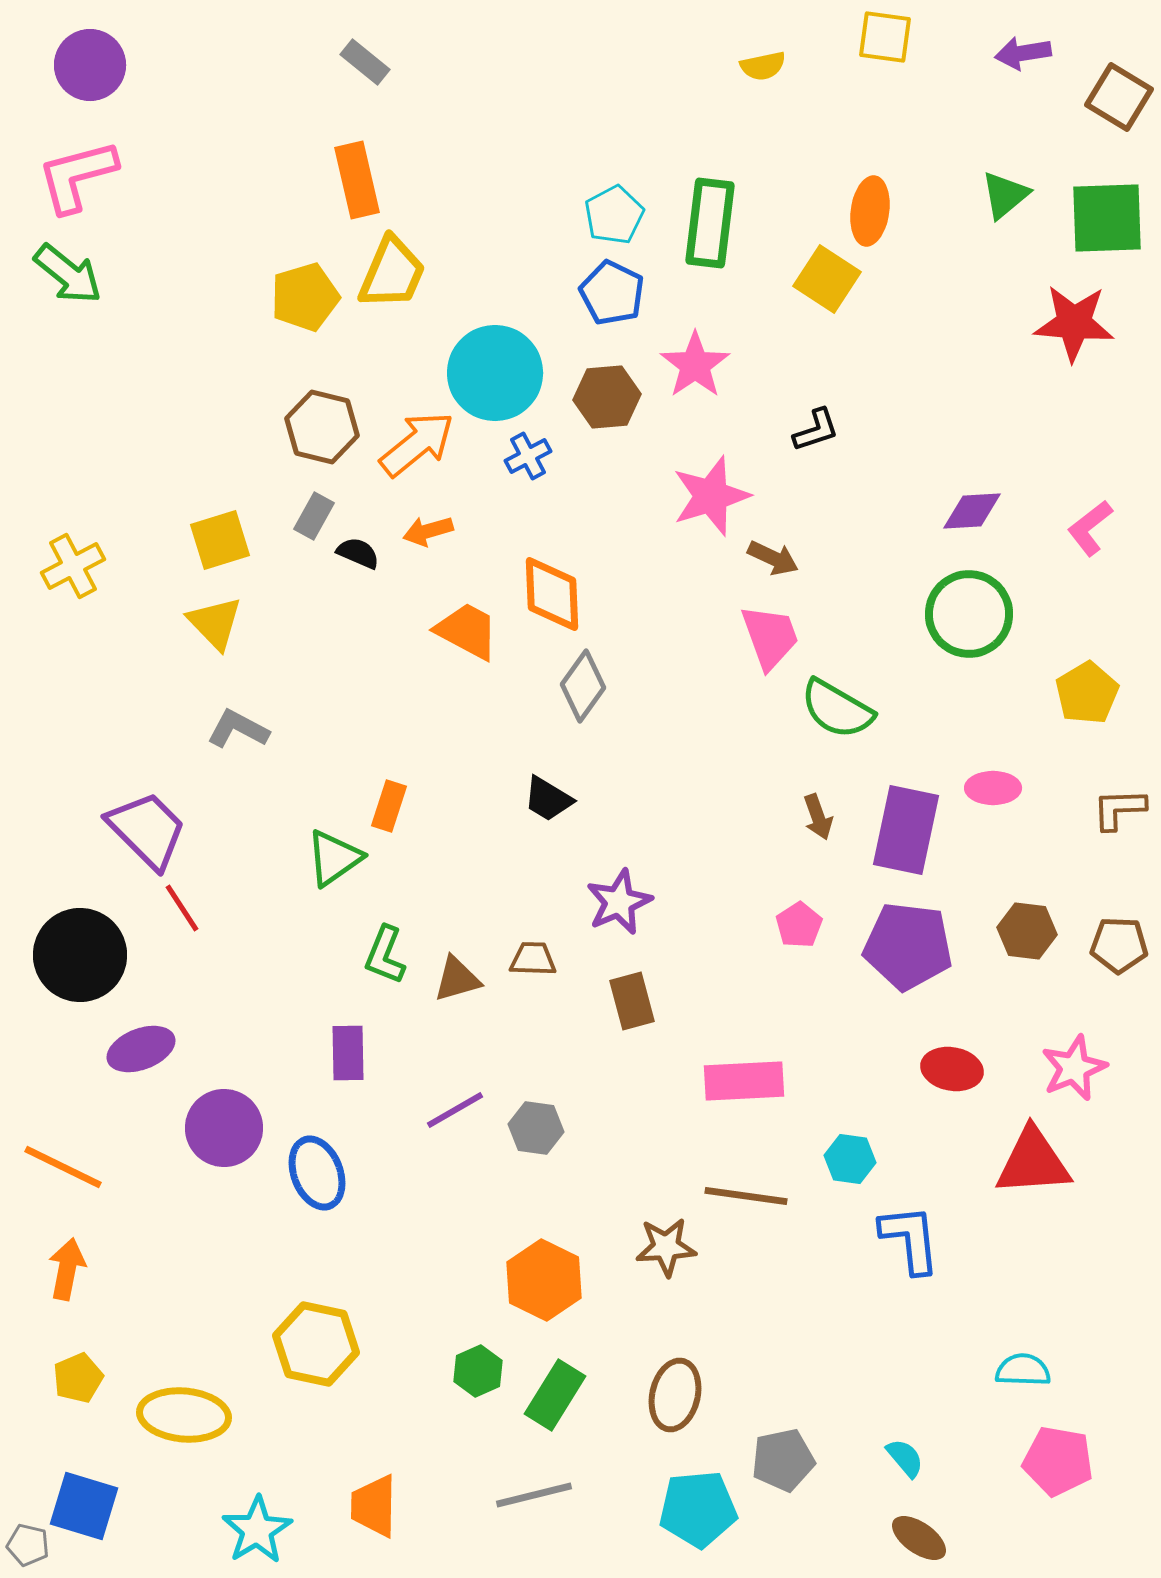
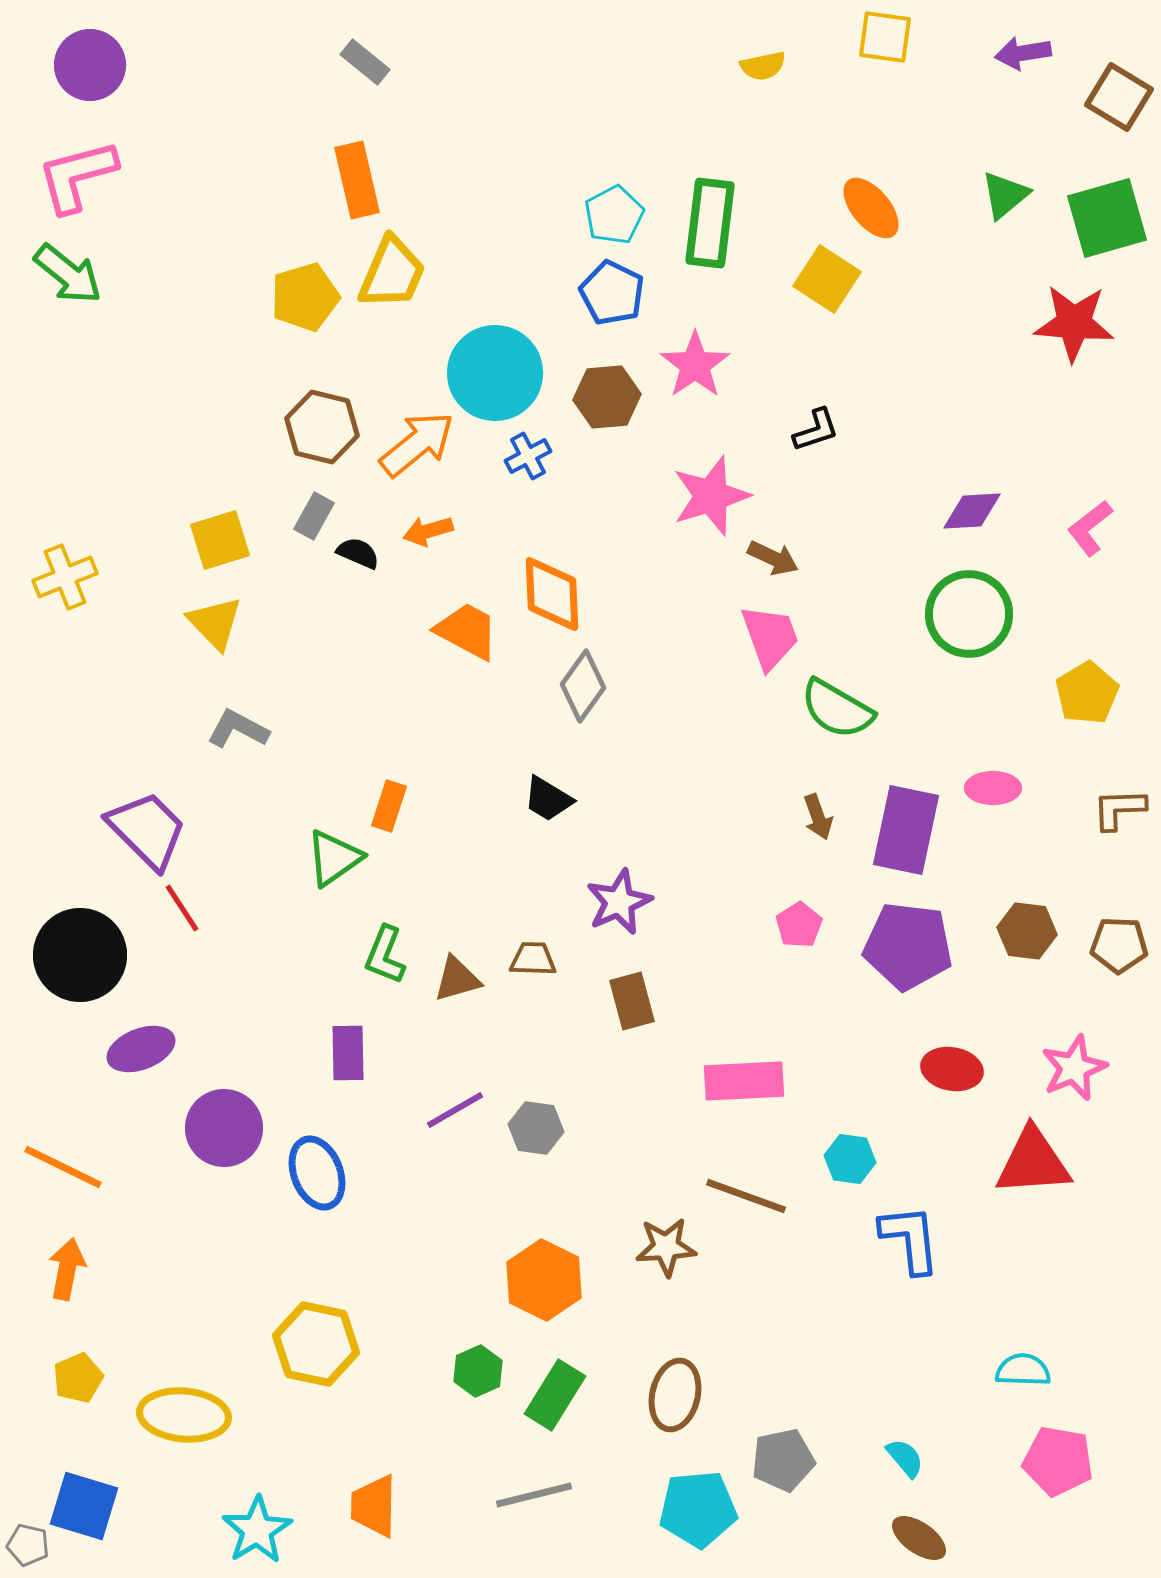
orange ellipse at (870, 211): moved 1 px right, 3 px up; rotated 48 degrees counterclockwise
green square at (1107, 218): rotated 14 degrees counterclockwise
yellow cross at (73, 566): moved 8 px left, 11 px down; rotated 6 degrees clockwise
brown line at (746, 1196): rotated 12 degrees clockwise
